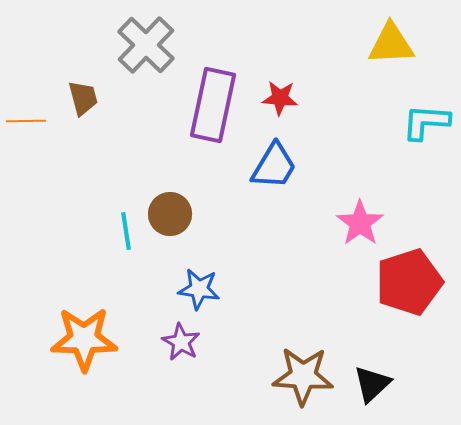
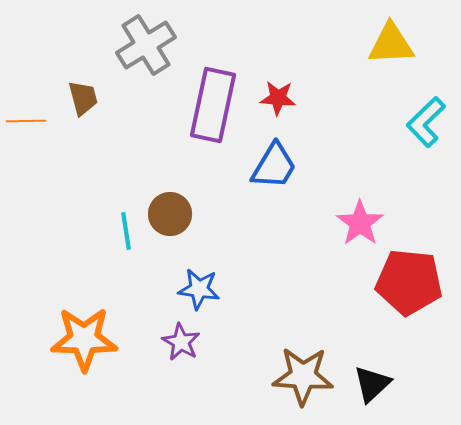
gray cross: rotated 14 degrees clockwise
red star: moved 2 px left
cyan L-shape: rotated 48 degrees counterclockwise
red pentagon: rotated 24 degrees clockwise
